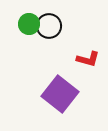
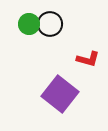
black circle: moved 1 px right, 2 px up
